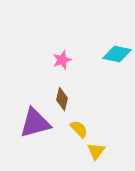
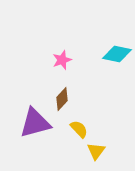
brown diamond: rotated 30 degrees clockwise
